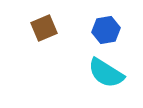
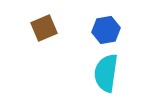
cyan semicircle: rotated 66 degrees clockwise
